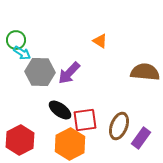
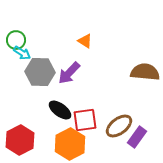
orange triangle: moved 15 px left
brown ellipse: rotated 32 degrees clockwise
purple rectangle: moved 4 px left, 1 px up
